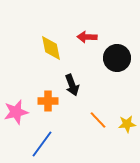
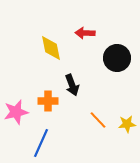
red arrow: moved 2 px left, 4 px up
blue line: moved 1 px left, 1 px up; rotated 12 degrees counterclockwise
